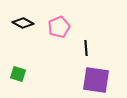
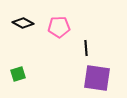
pink pentagon: rotated 20 degrees clockwise
green square: rotated 35 degrees counterclockwise
purple square: moved 1 px right, 2 px up
